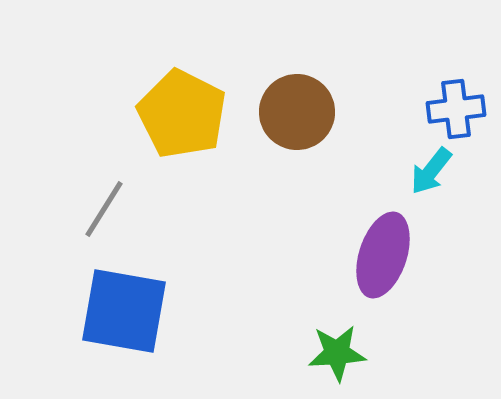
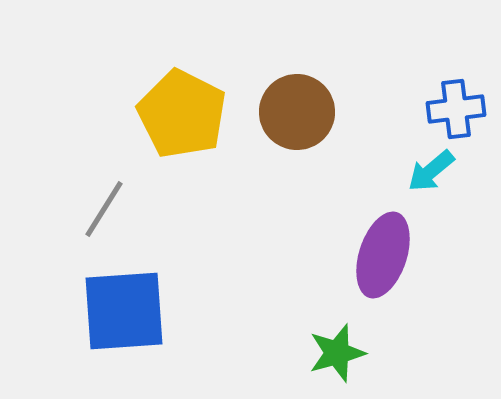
cyan arrow: rotated 12 degrees clockwise
blue square: rotated 14 degrees counterclockwise
green star: rotated 12 degrees counterclockwise
